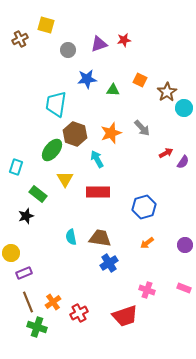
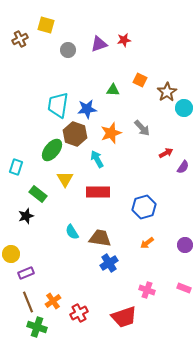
blue star: moved 30 px down
cyan trapezoid: moved 2 px right, 1 px down
purple semicircle: moved 5 px down
cyan semicircle: moved 1 px right, 5 px up; rotated 21 degrees counterclockwise
yellow circle: moved 1 px down
purple rectangle: moved 2 px right
orange cross: moved 1 px up
red trapezoid: moved 1 px left, 1 px down
